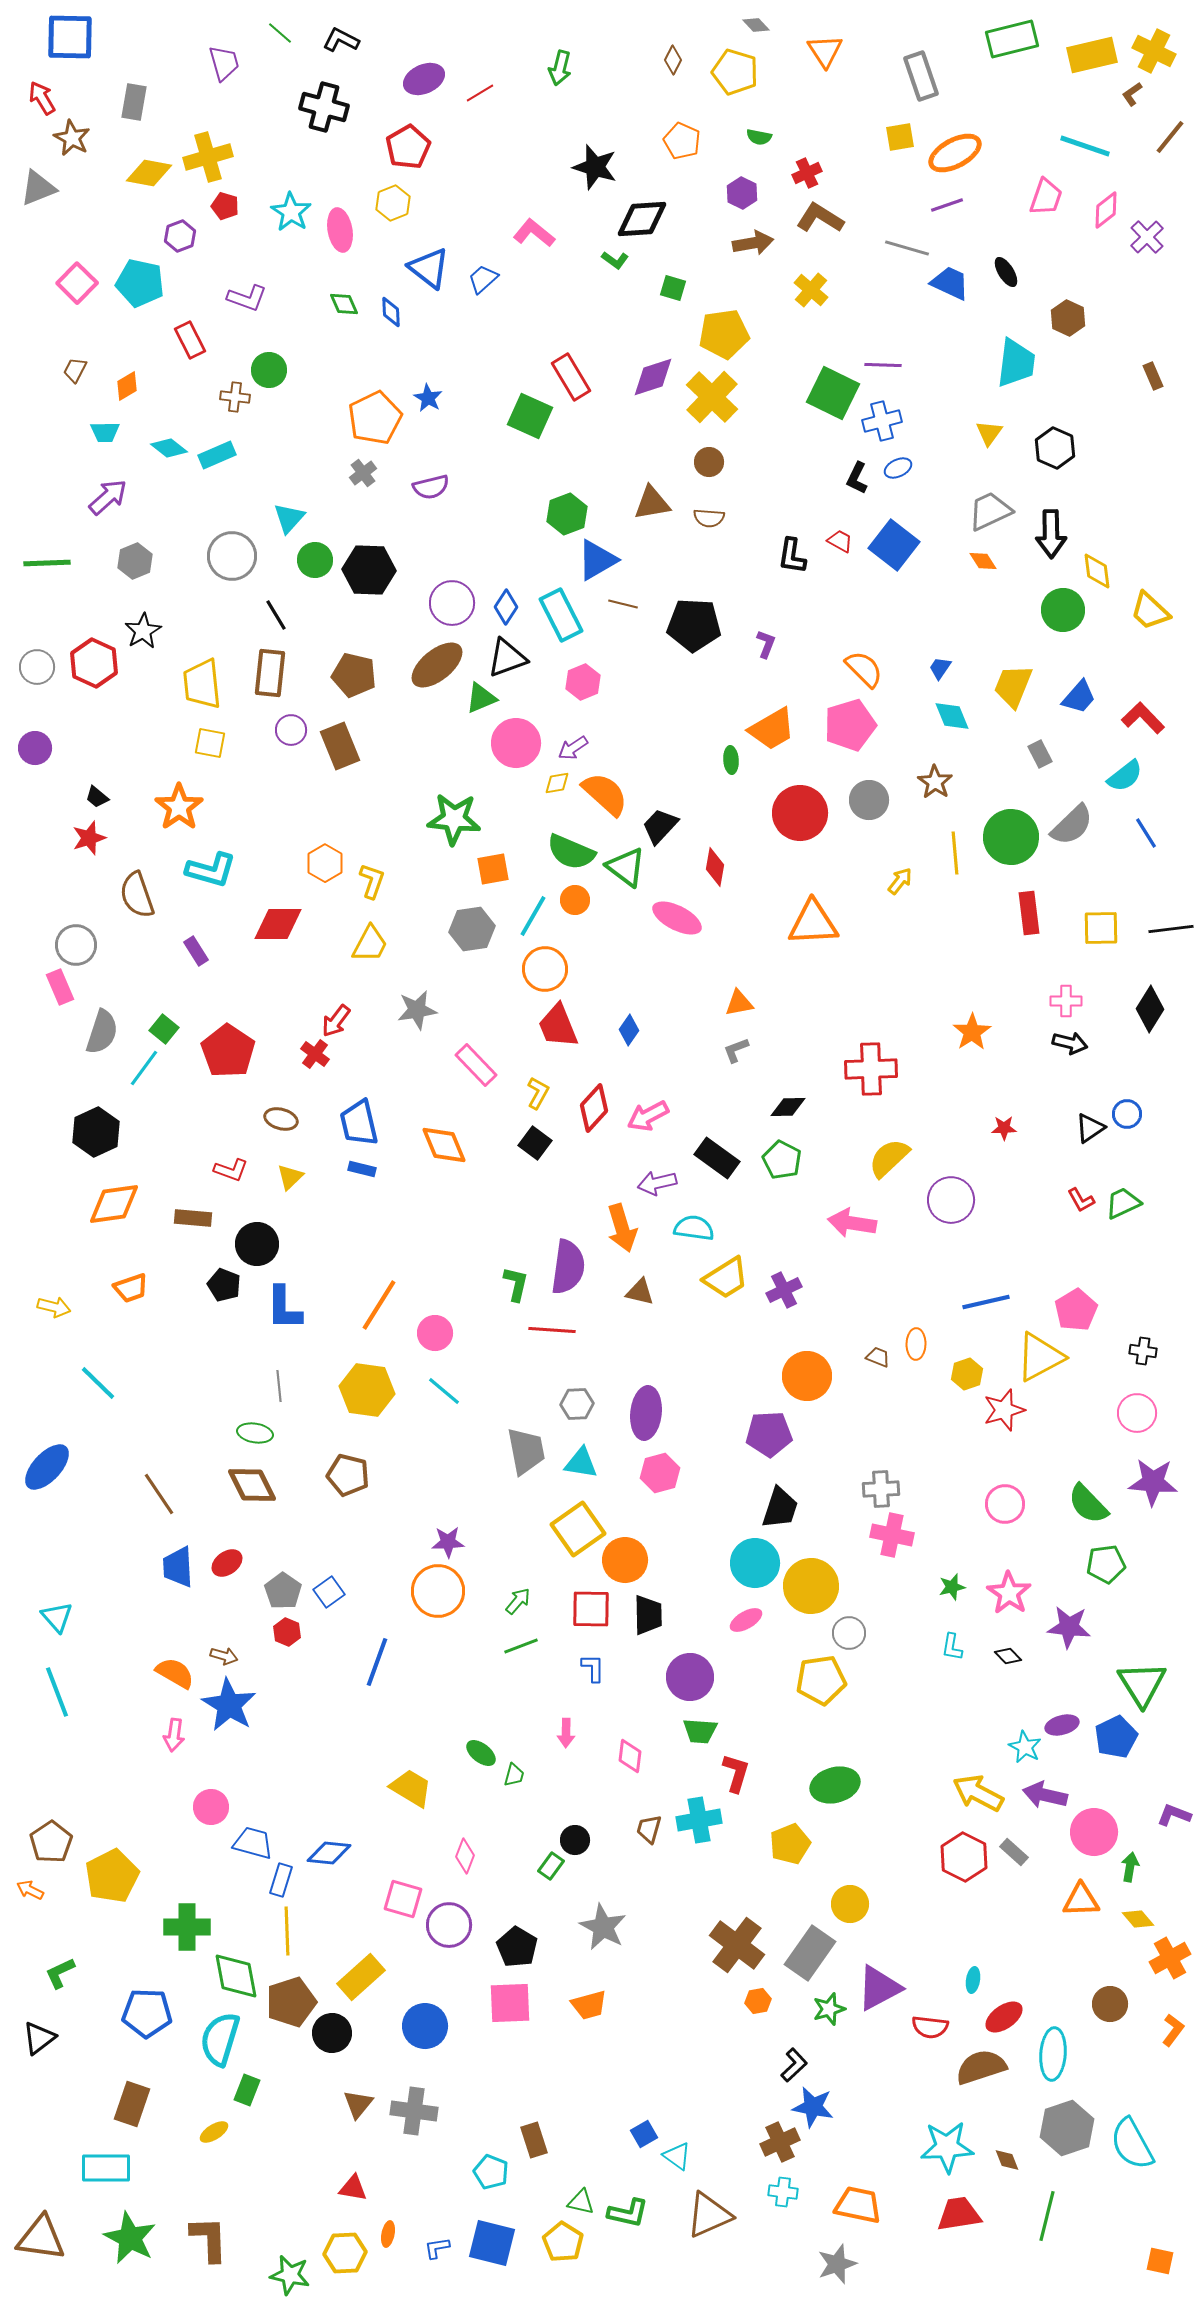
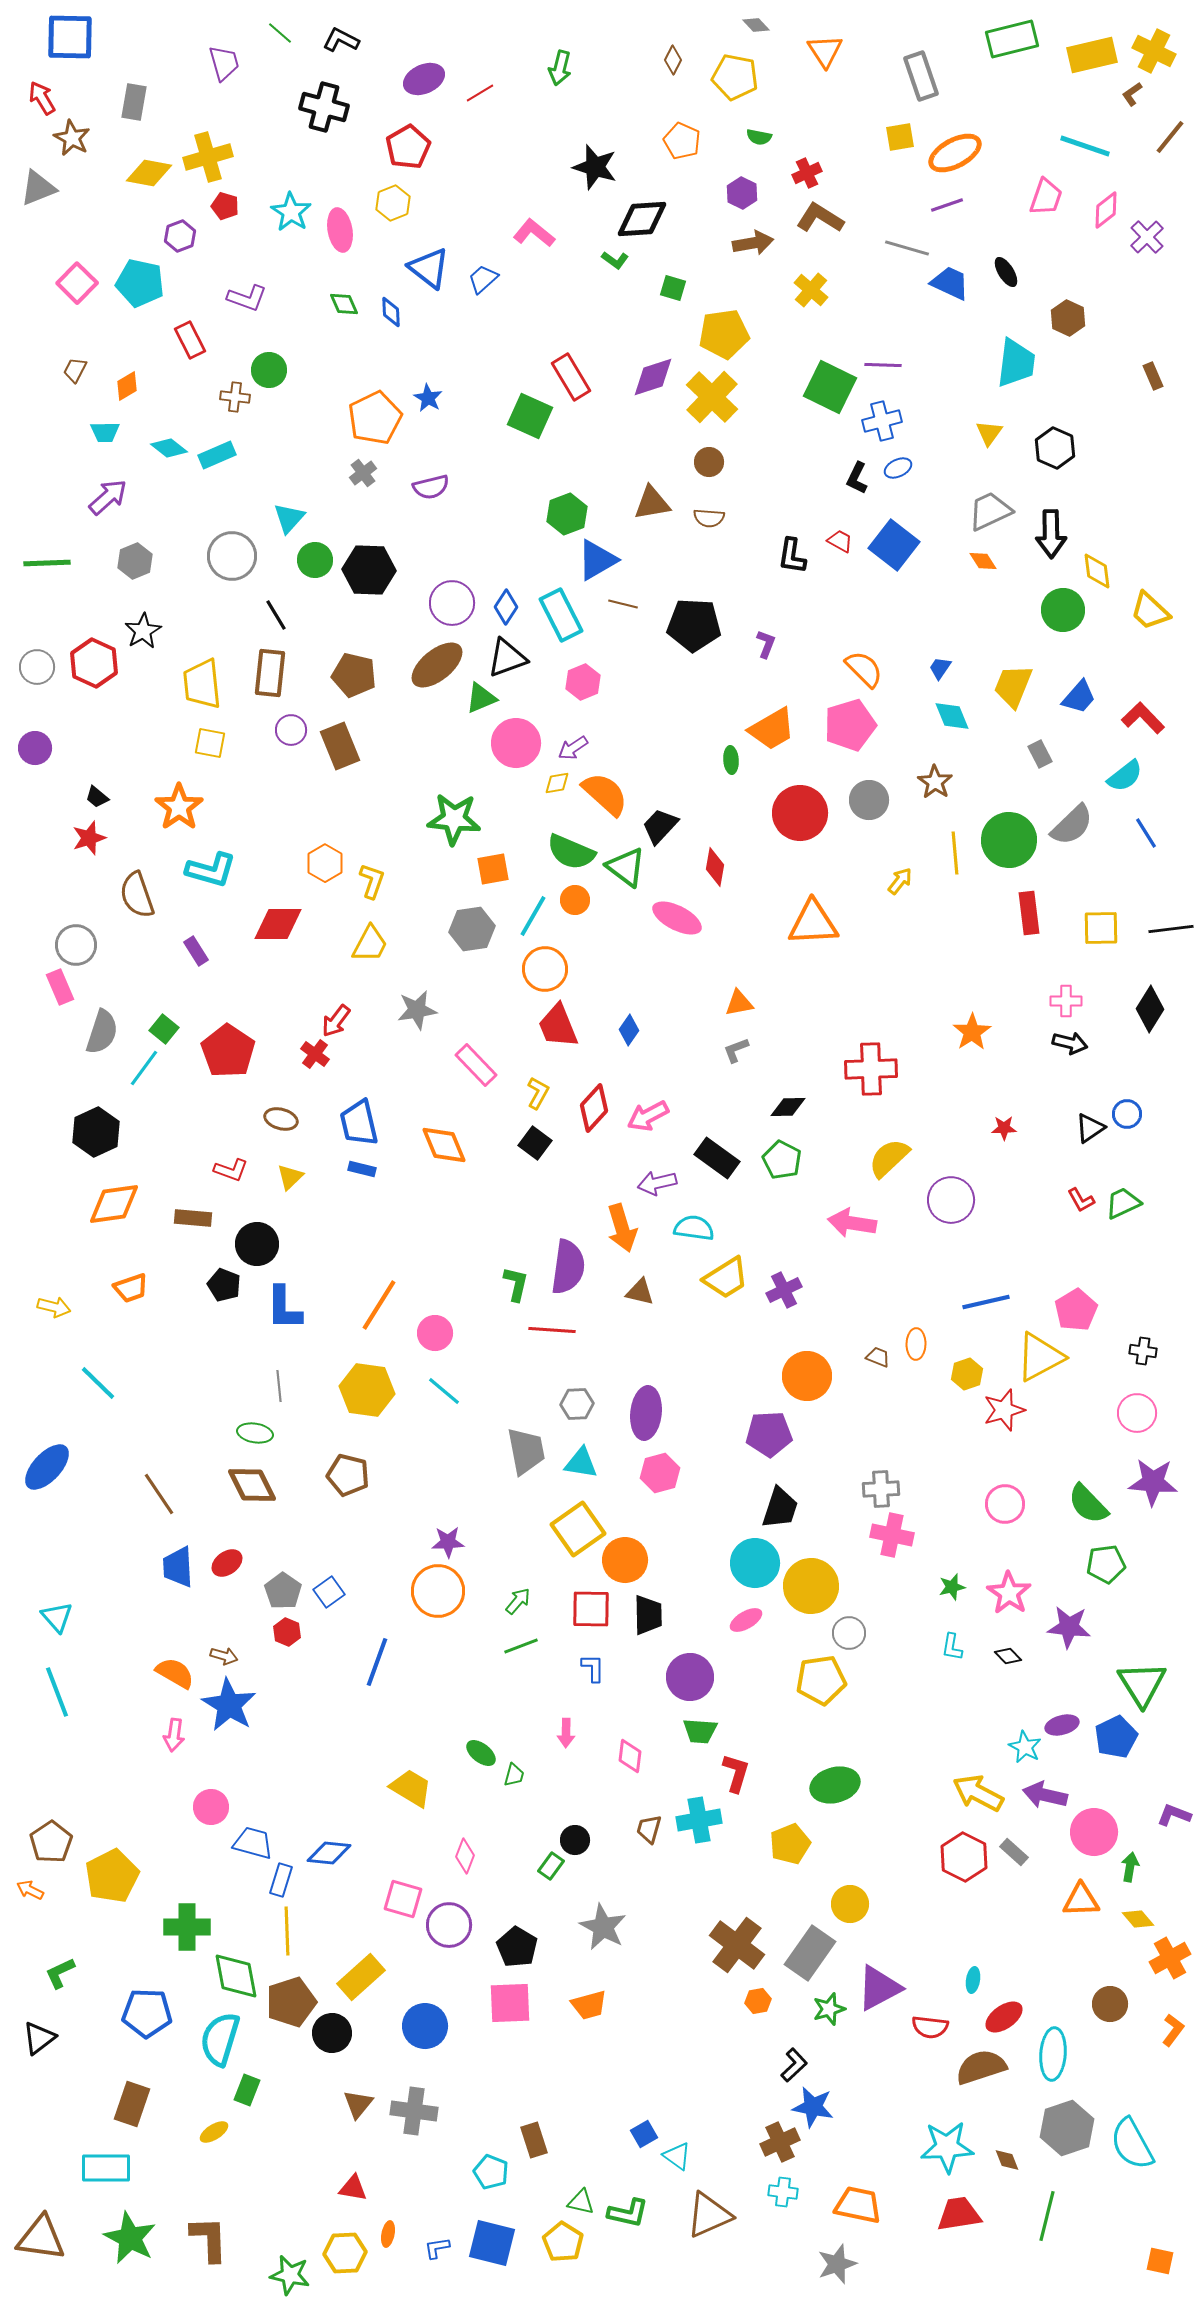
yellow pentagon at (735, 72): moved 5 px down; rotated 6 degrees counterclockwise
green square at (833, 393): moved 3 px left, 6 px up
green circle at (1011, 837): moved 2 px left, 3 px down
